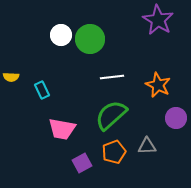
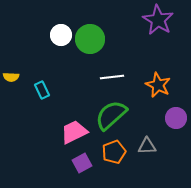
pink trapezoid: moved 12 px right, 3 px down; rotated 144 degrees clockwise
